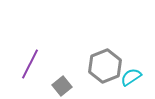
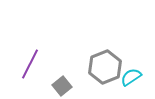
gray hexagon: moved 1 px down
